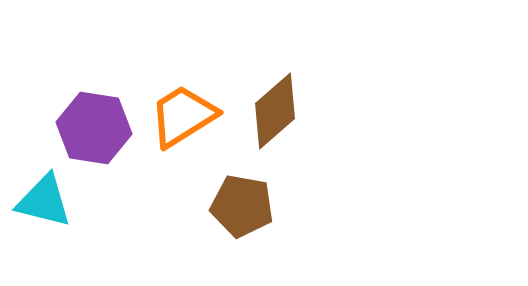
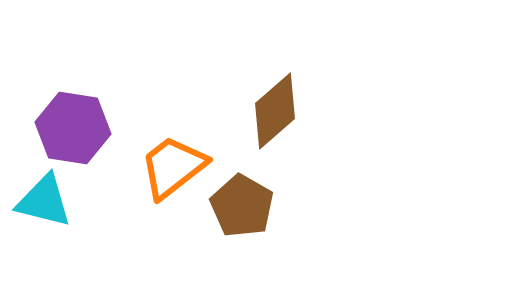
orange trapezoid: moved 10 px left, 51 px down; rotated 6 degrees counterclockwise
purple hexagon: moved 21 px left
brown pentagon: rotated 20 degrees clockwise
